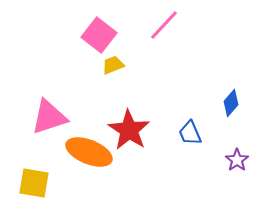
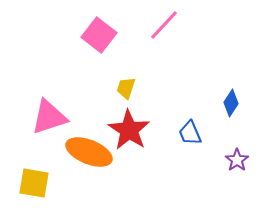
yellow trapezoid: moved 13 px right, 23 px down; rotated 50 degrees counterclockwise
blue diamond: rotated 8 degrees counterclockwise
